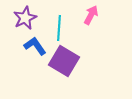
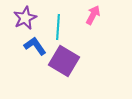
pink arrow: moved 2 px right
cyan line: moved 1 px left, 1 px up
